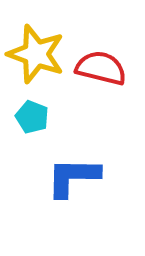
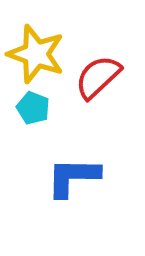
red semicircle: moved 3 px left, 9 px down; rotated 57 degrees counterclockwise
cyan pentagon: moved 1 px right, 9 px up
